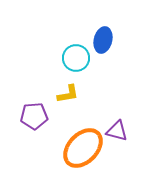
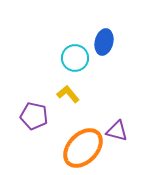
blue ellipse: moved 1 px right, 2 px down
cyan circle: moved 1 px left
yellow L-shape: rotated 120 degrees counterclockwise
purple pentagon: rotated 16 degrees clockwise
